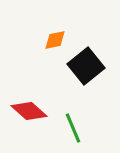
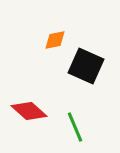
black square: rotated 27 degrees counterclockwise
green line: moved 2 px right, 1 px up
